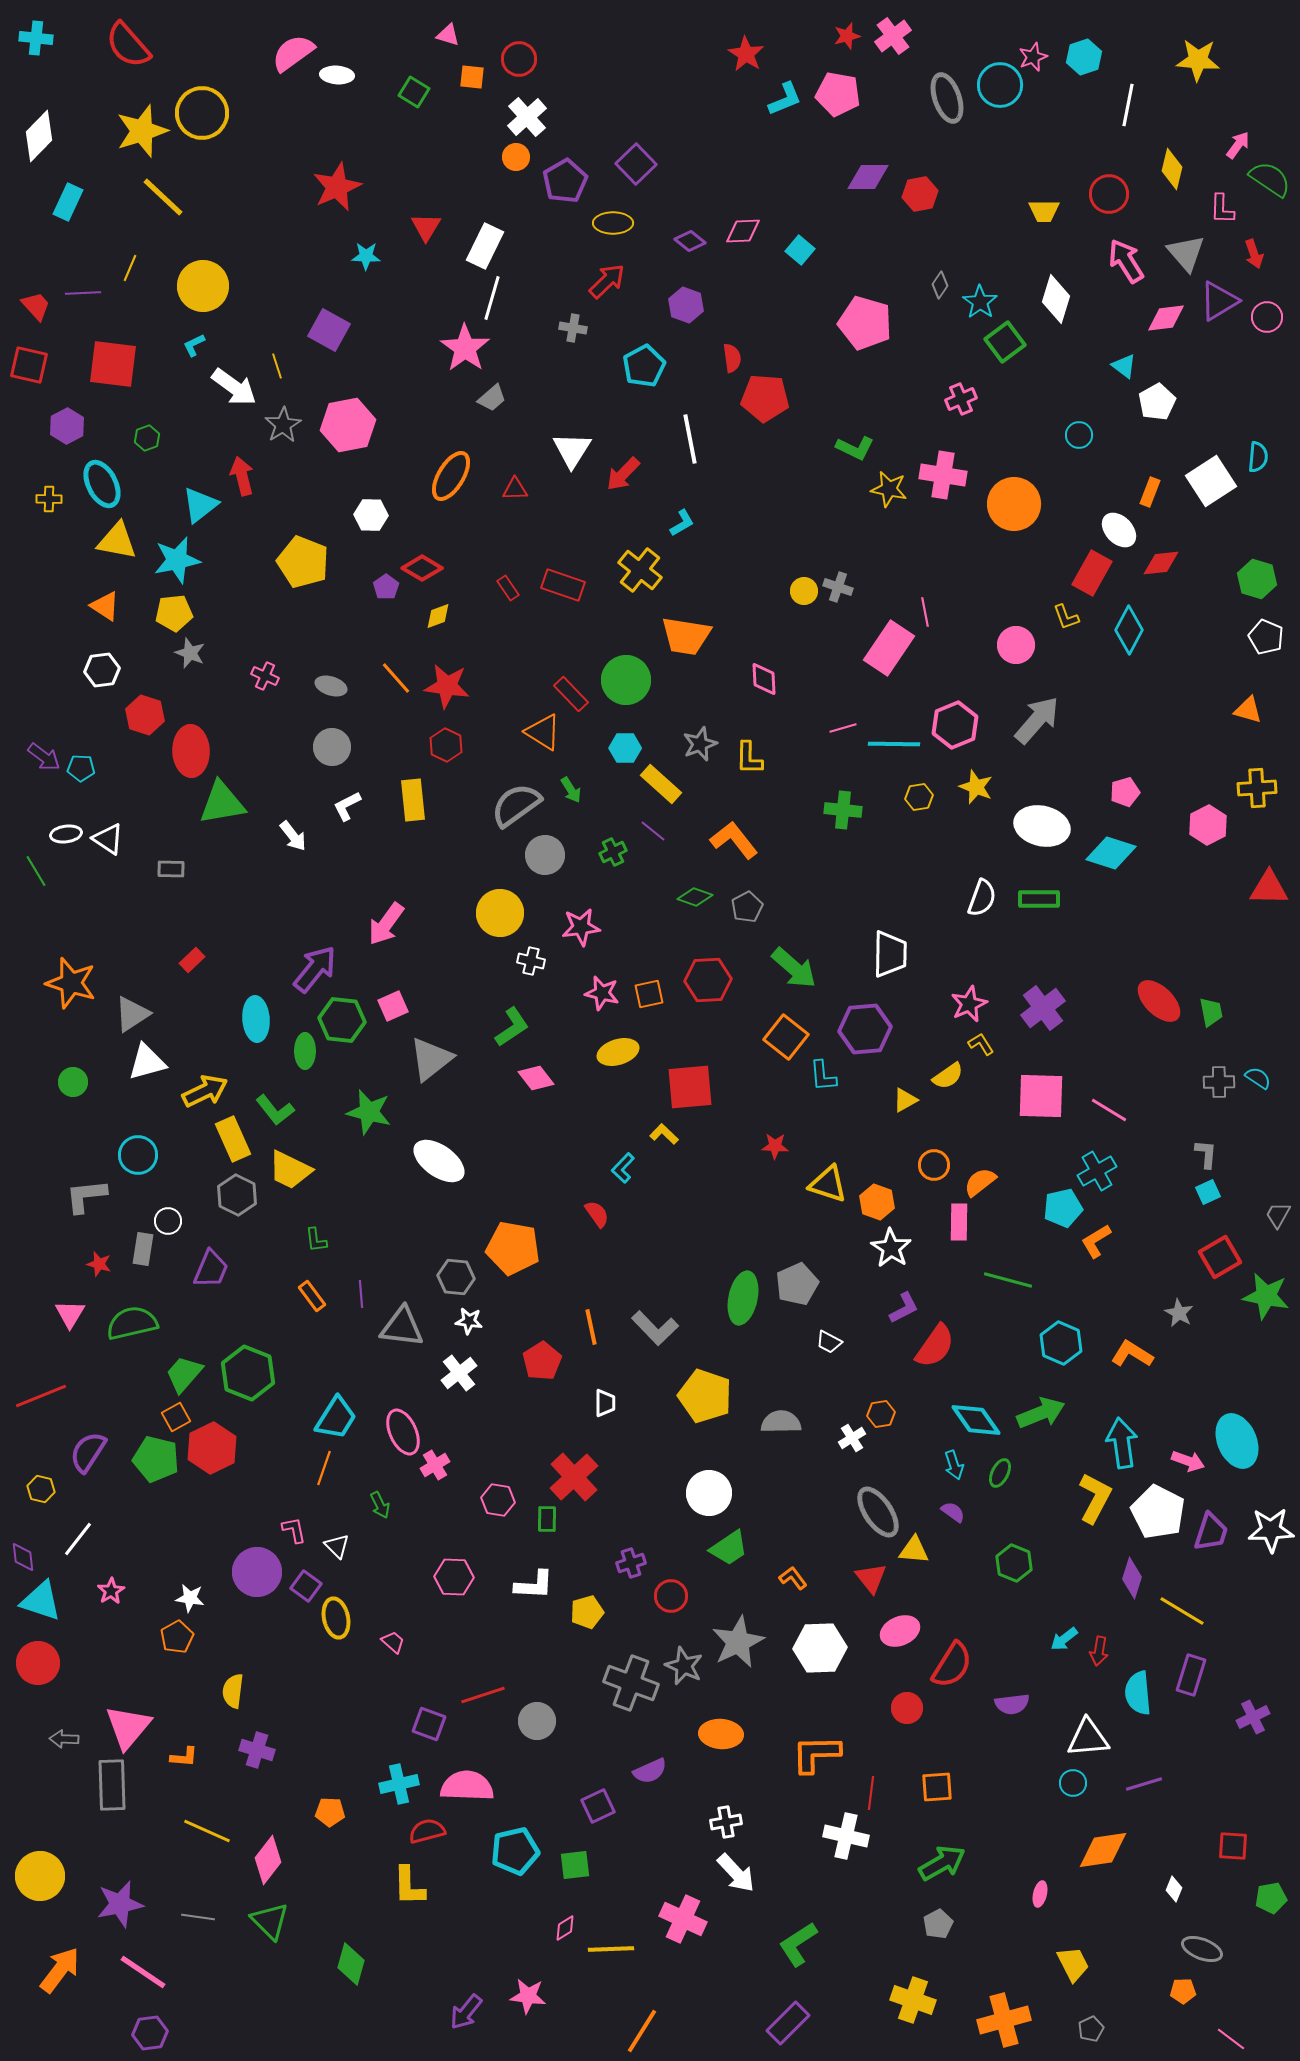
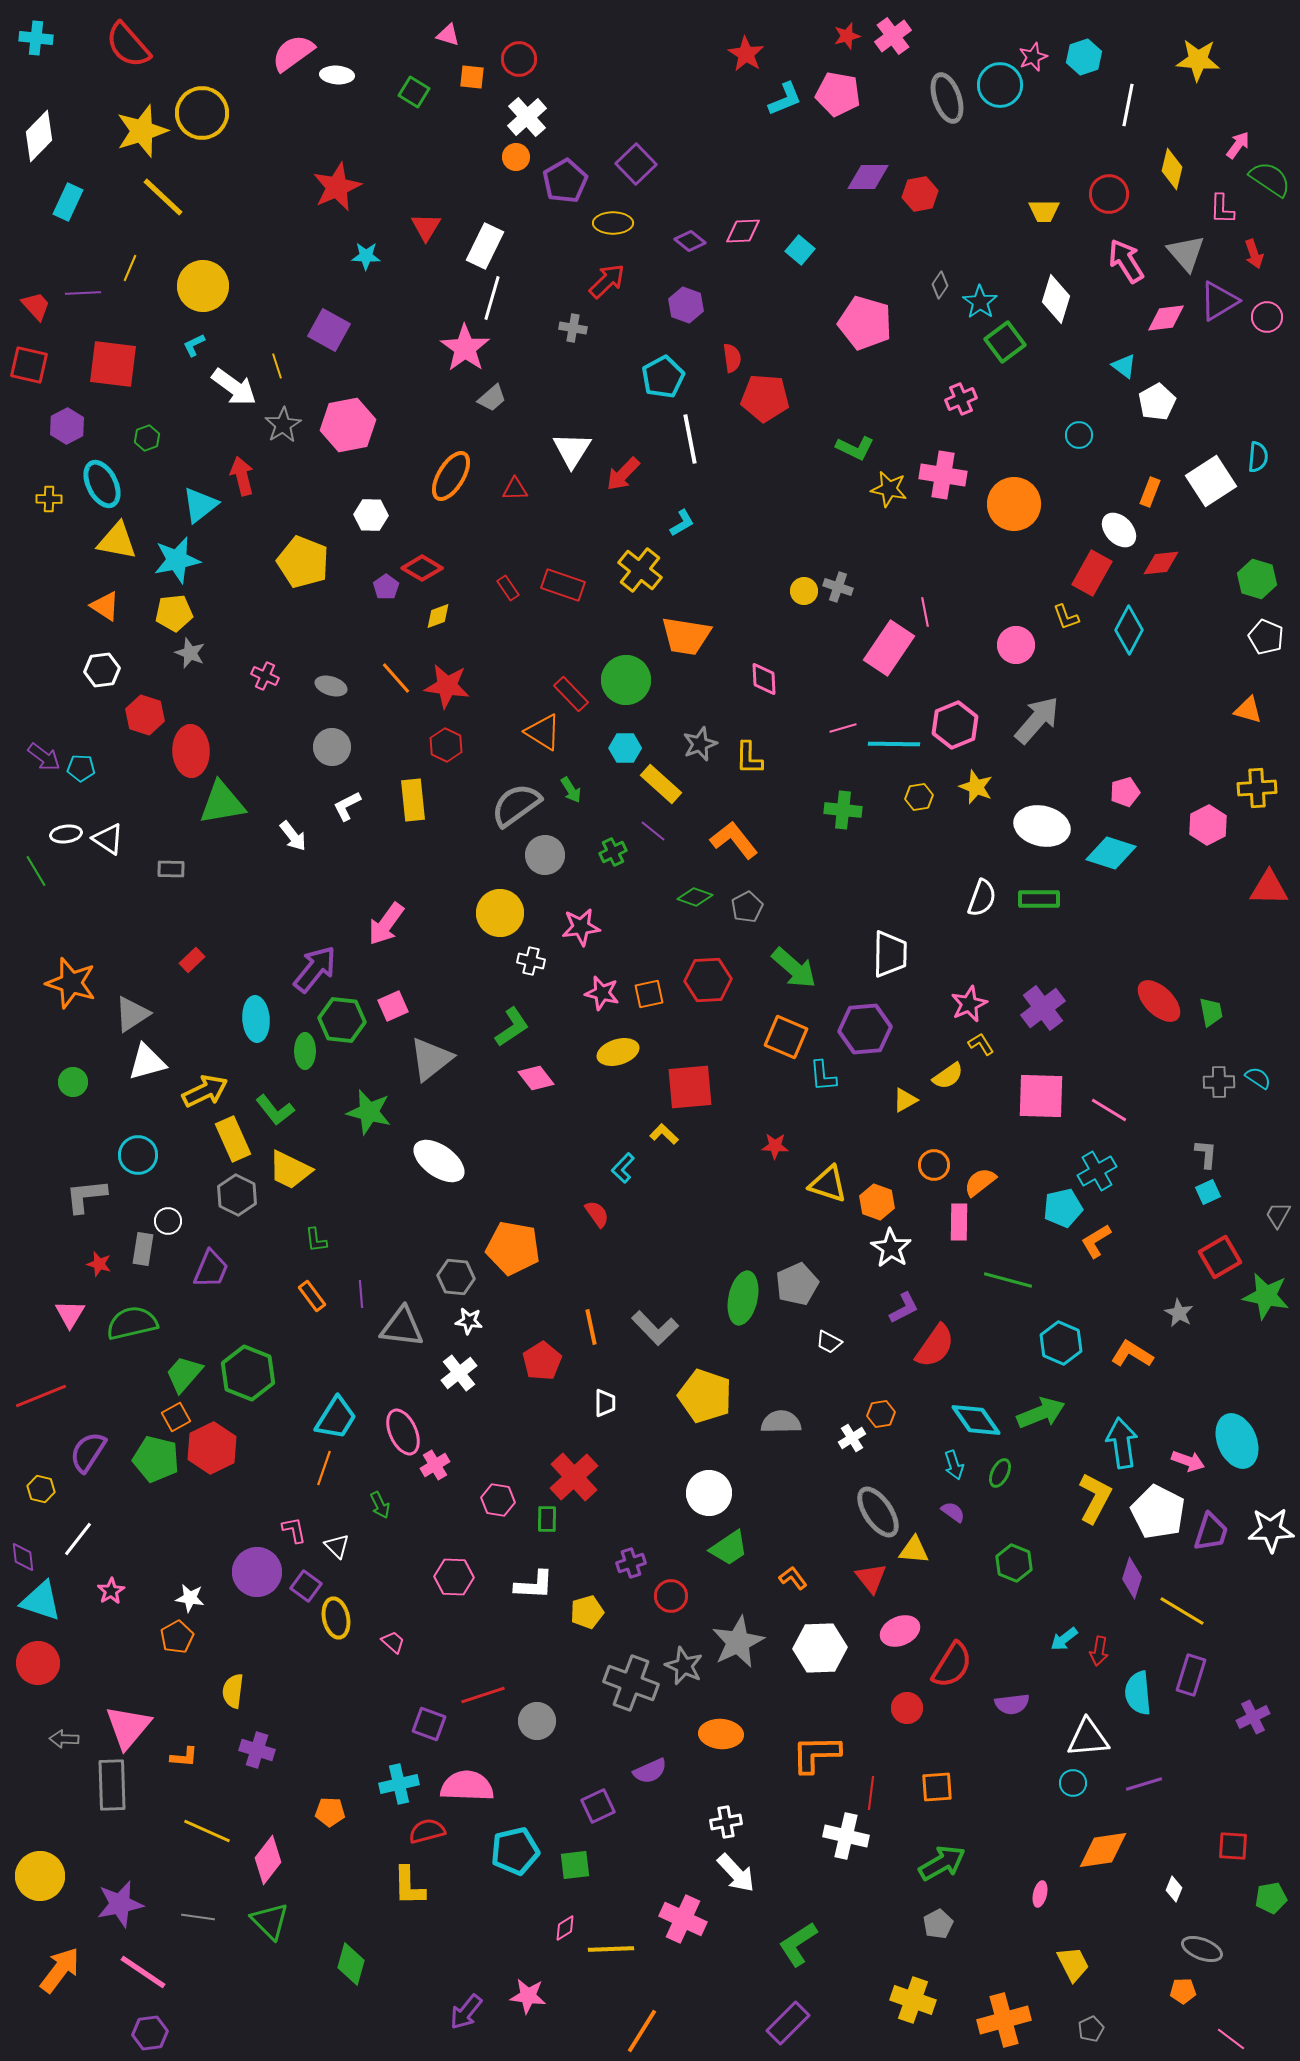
cyan pentagon at (644, 366): moved 19 px right, 11 px down
orange square at (786, 1037): rotated 15 degrees counterclockwise
